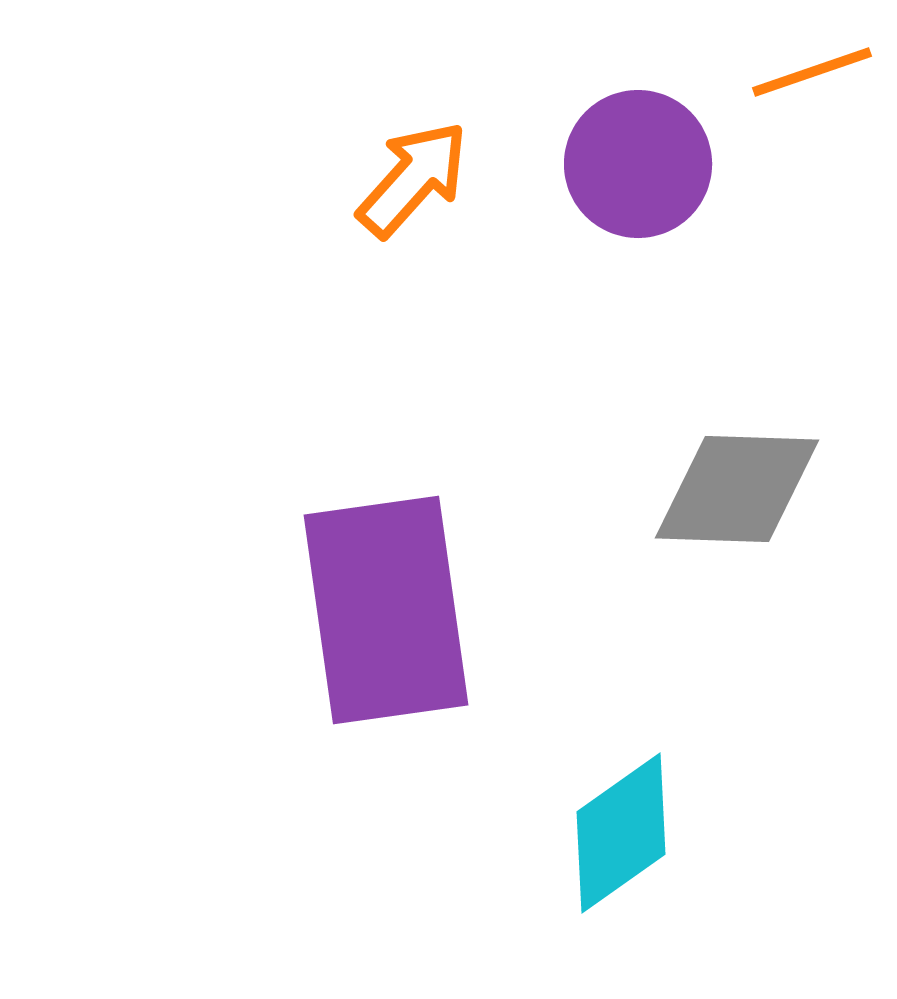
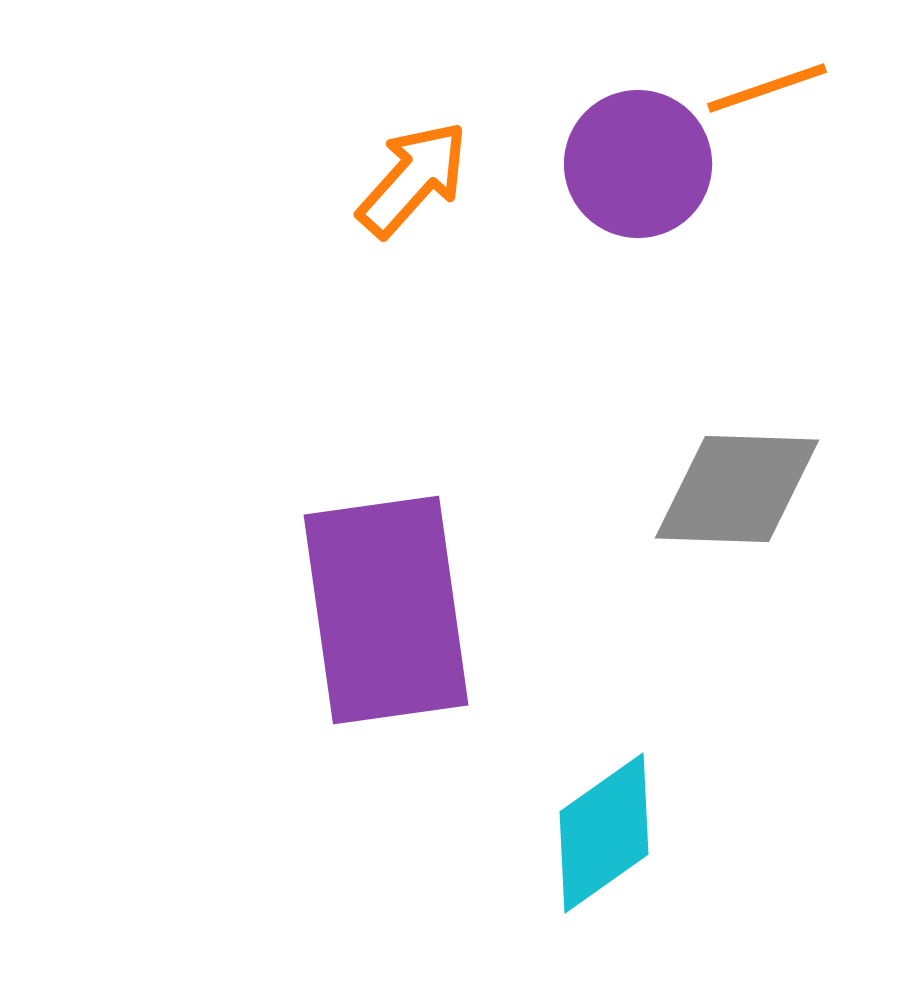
orange line: moved 45 px left, 16 px down
cyan diamond: moved 17 px left
